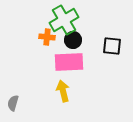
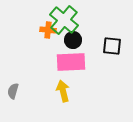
green cross: rotated 20 degrees counterclockwise
orange cross: moved 1 px right, 7 px up
pink rectangle: moved 2 px right
gray semicircle: moved 12 px up
